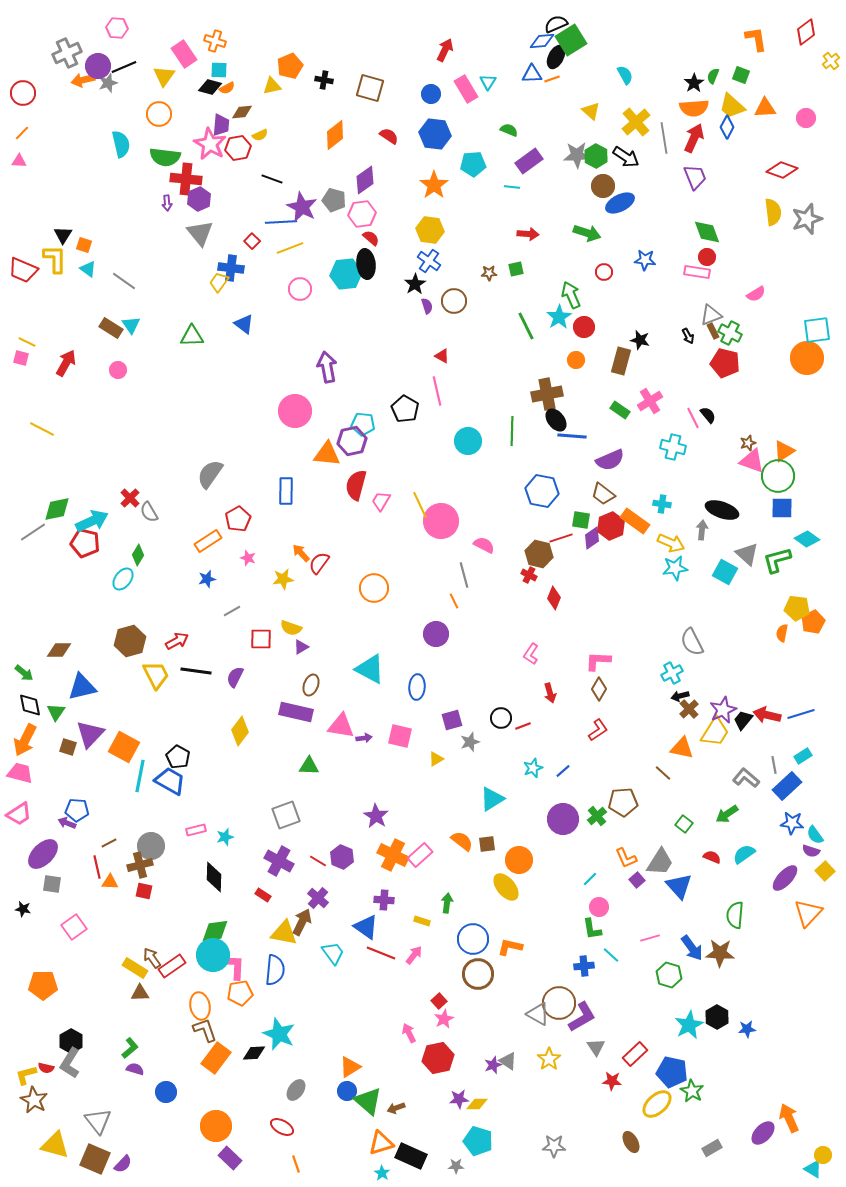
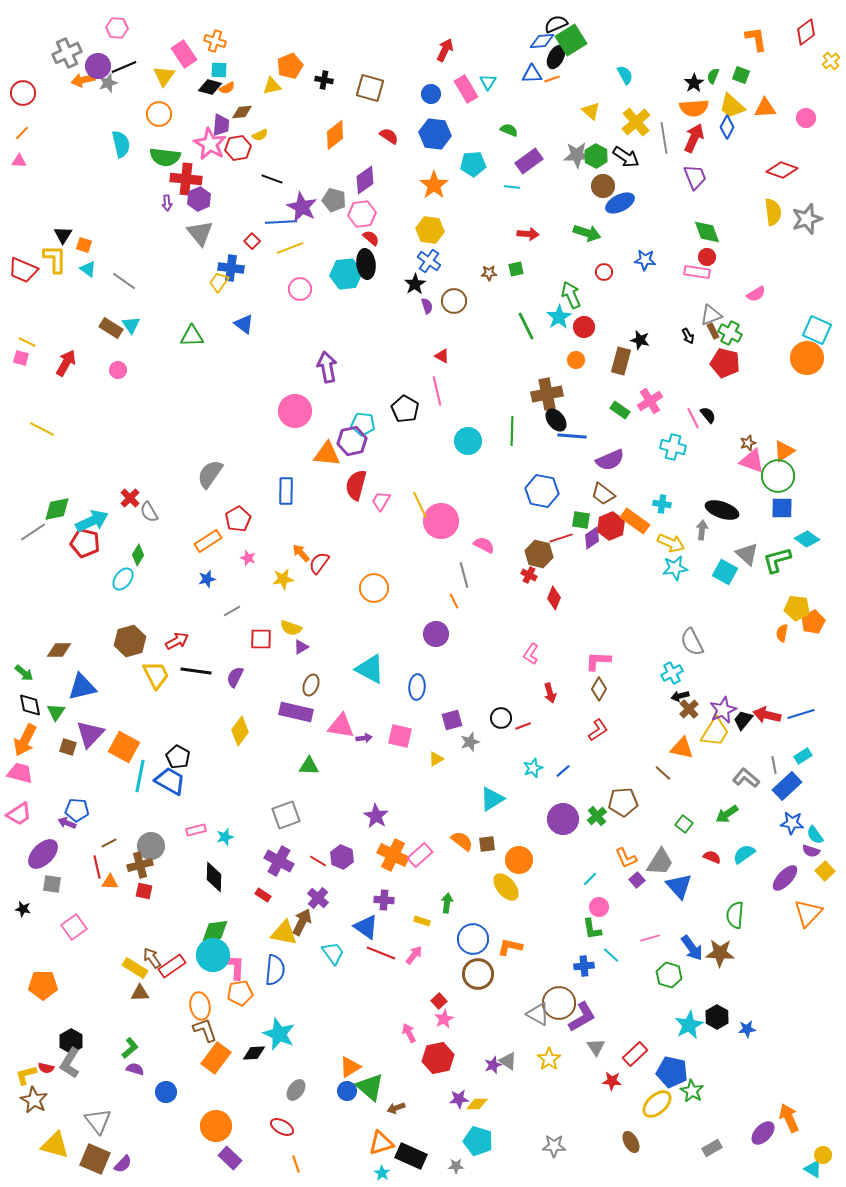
cyan square at (817, 330): rotated 32 degrees clockwise
green triangle at (368, 1101): moved 2 px right, 14 px up
